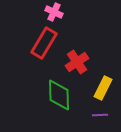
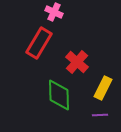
red rectangle: moved 5 px left
red cross: rotated 15 degrees counterclockwise
